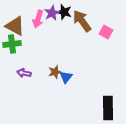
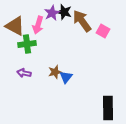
pink arrow: moved 6 px down
pink square: moved 3 px left, 1 px up
green cross: moved 15 px right
